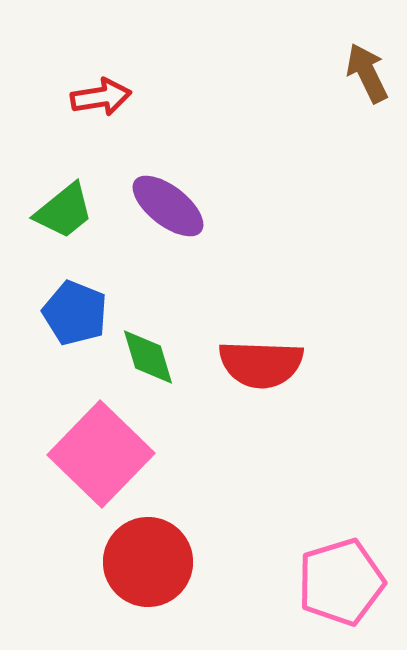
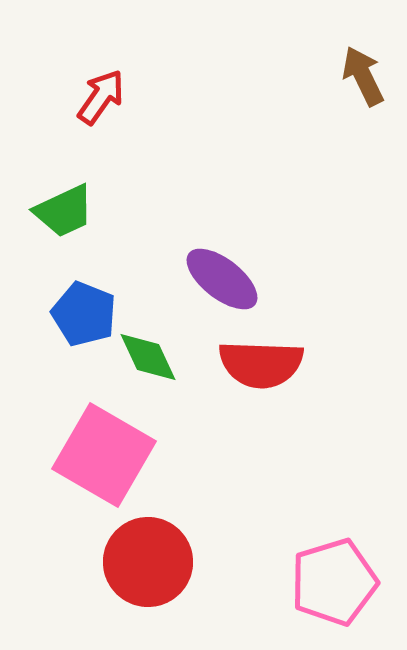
brown arrow: moved 4 px left, 3 px down
red arrow: rotated 46 degrees counterclockwise
purple ellipse: moved 54 px right, 73 px down
green trapezoid: rotated 14 degrees clockwise
blue pentagon: moved 9 px right, 1 px down
green diamond: rotated 8 degrees counterclockwise
pink square: moved 3 px right, 1 px down; rotated 14 degrees counterclockwise
pink pentagon: moved 7 px left
